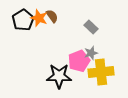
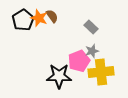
gray star: moved 1 px right, 2 px up
